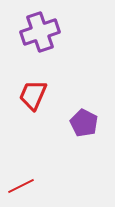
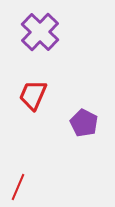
purple cross: rotated 27 degrees counterclockwise
red line: moved 3 px left, 1 px down; rotated 40 degrees counterclockwise
